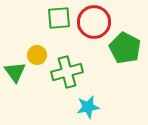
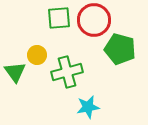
red circle: moved 2 px up
green pentagon: moved 5 px left, 1 px down; rotated 12 degrees counterclockwise
